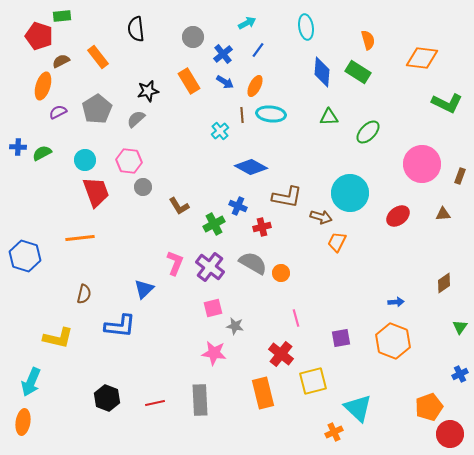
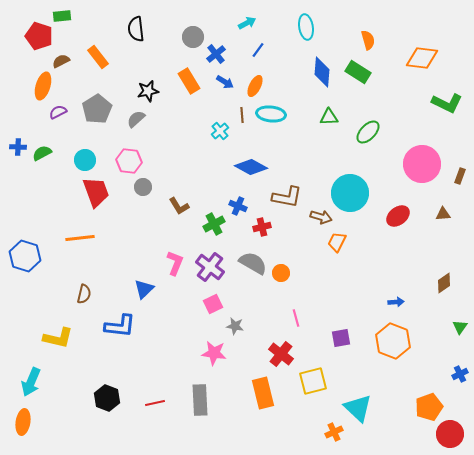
blue cross at (223, 54): moved 7 px left
pink square at (213, 308): moved 4 px up; rotated 12 degrees counterclockwise
